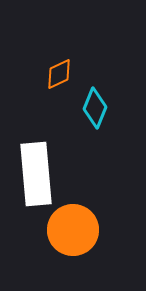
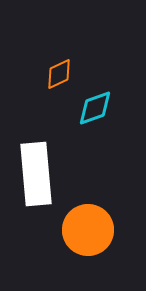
cyan diamond: rotated 48 degrees clockwise
orange circle: moved 15 px right
